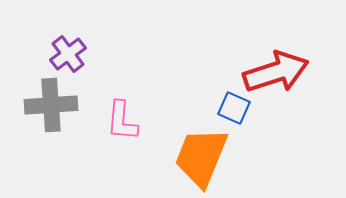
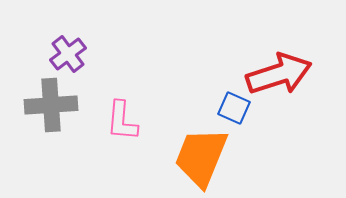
red arrow: moved 3 px right, 2 px down
